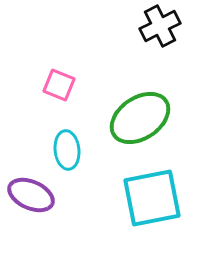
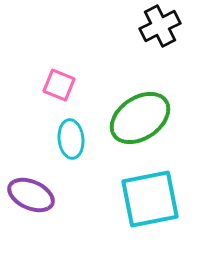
cyan ellipse: moved 4 px right, 11 px up
cyan square: moved 2 px left, 1 px down
